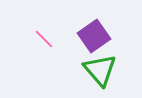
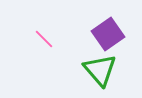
purple square: moved 14 px right, 2 px up
